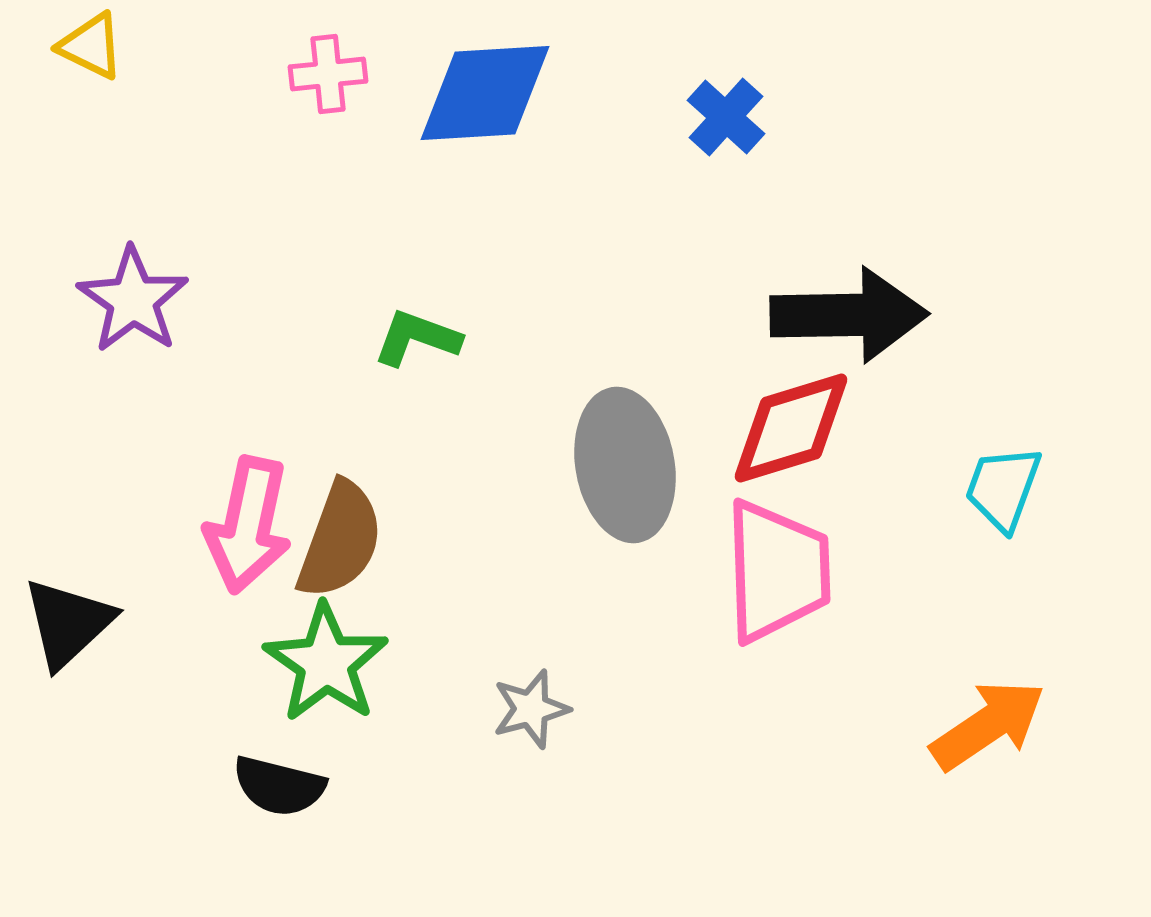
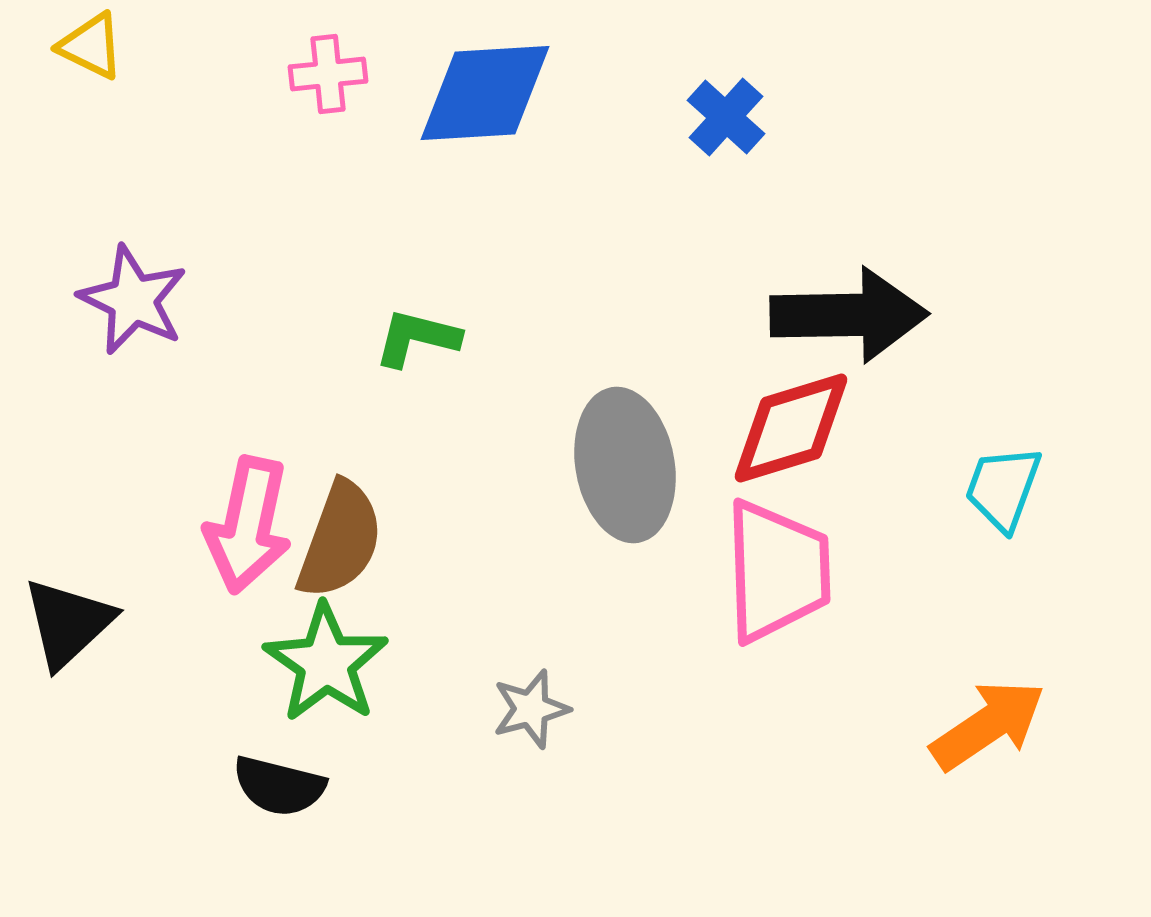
purple star: rotated 9 degrees counterclockwise
green L-shape: rotated 6 degrees counterclockwise
